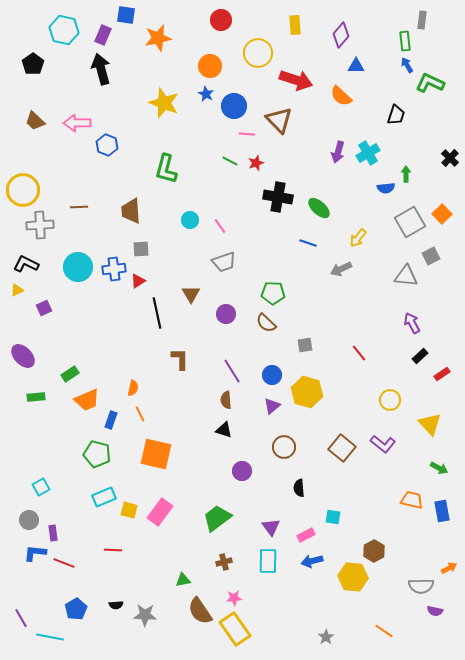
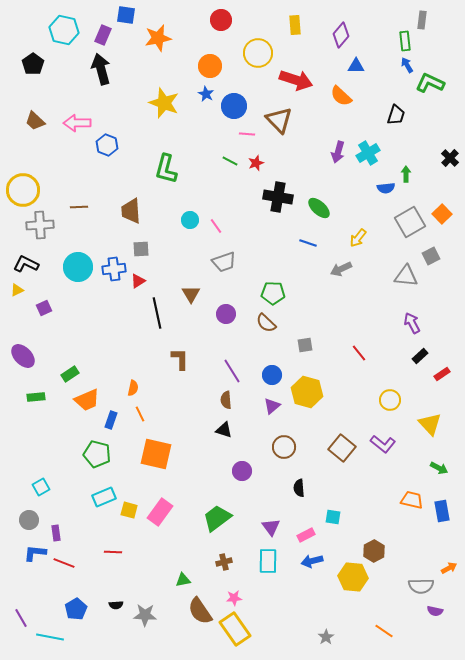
pink line at (220, 226): moved 4 px left
purple rectangle at (53, 533): moved 3 px right
red line at (113, 550): moved 2 px down
